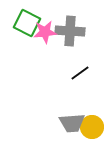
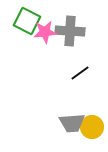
green square: moved 2 px up
